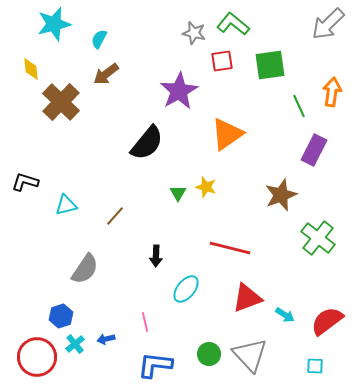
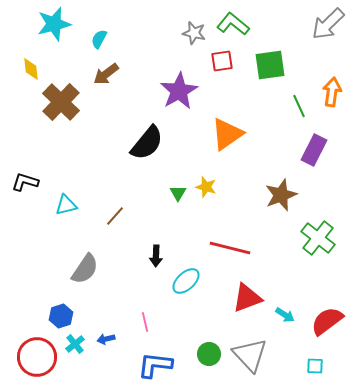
cyan ellipse: moved 8 px up; rotated 8 degrees clockwise
